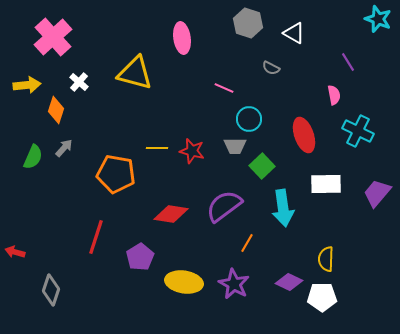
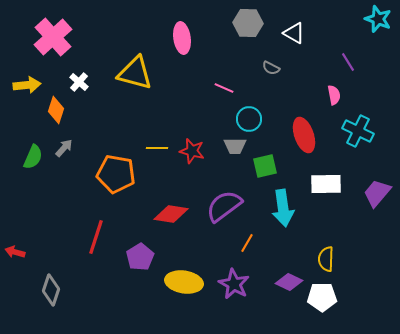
gray hexagon: rotated 16 degrees counterclockwise
green square: moved 3 px right; rotated 30 degrees clockwise
